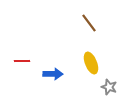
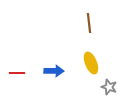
brown line: rotated 30 degrees clockwise
red line: moved 5 px left, 12 px down
blue arrow: moved 1 px right, 3 px up
